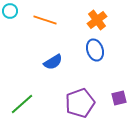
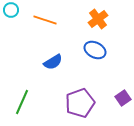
cyan circle: moved 1 px right, 1 px up
orange cross: moved 1 px right, 1 px up
blue ellipse: rotated 45 degrees counterclockwise
purple square: moved 4 px right; rotated 21 degrees counterclockwise
green line: moved 2 px up; rotated 25 degrees counterclockwise
